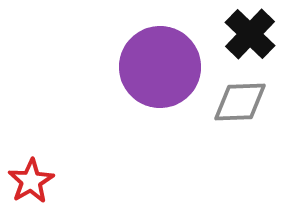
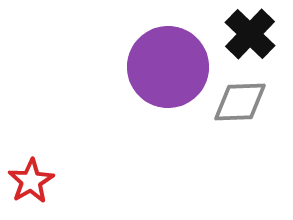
purple circle: moved 8 px right
